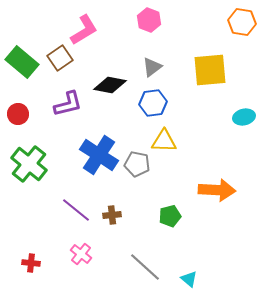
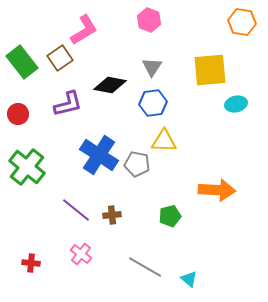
green rectangle: rotated 12 degrees clockwise
gray triangle: rotated 20 degrees counterclockwise
cyan ellipse: moved 8 px left, 13 px up
green cross: moved 2 px left, 3 px down
gray line: rotated 12 degrees counterclockwise
